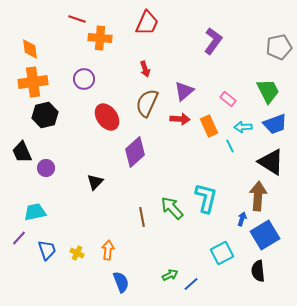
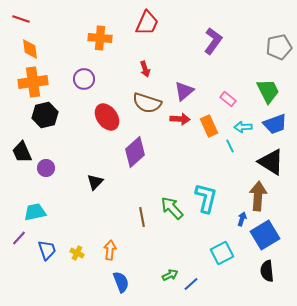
red line at (77, 19): moved 56 px left
brown semicircle at (147, 103): rotated 96 degrees counterclockwise
orange arrow at (108, 250): moved 2 px right
black semicircle at (258, 271): moved 9 px right
